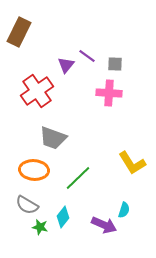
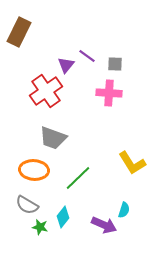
red cross: moved 9 px right
